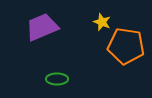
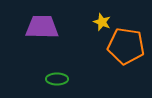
purple trapezoid: rotated 24 degrees clockwise
